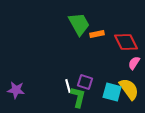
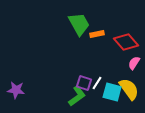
red diamond: rotated 15 degrees counterclockwise
purple square: moved 1 px left, 1 px down
white line: moved 29 px right, 3 px up; rotated 48 degrees clockwise
green L-shape: moved 1 px left, 1 px up; rotated 40 degrees clockwise
